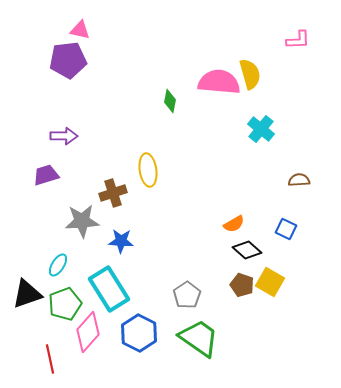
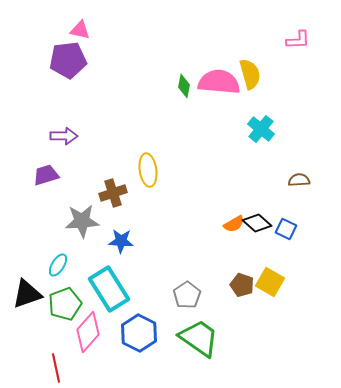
green diamond: moved 14 px right, 15 px up
black diamond: moved 10 px right, 27 px up
red line: moved 6 px right, 9 px down
